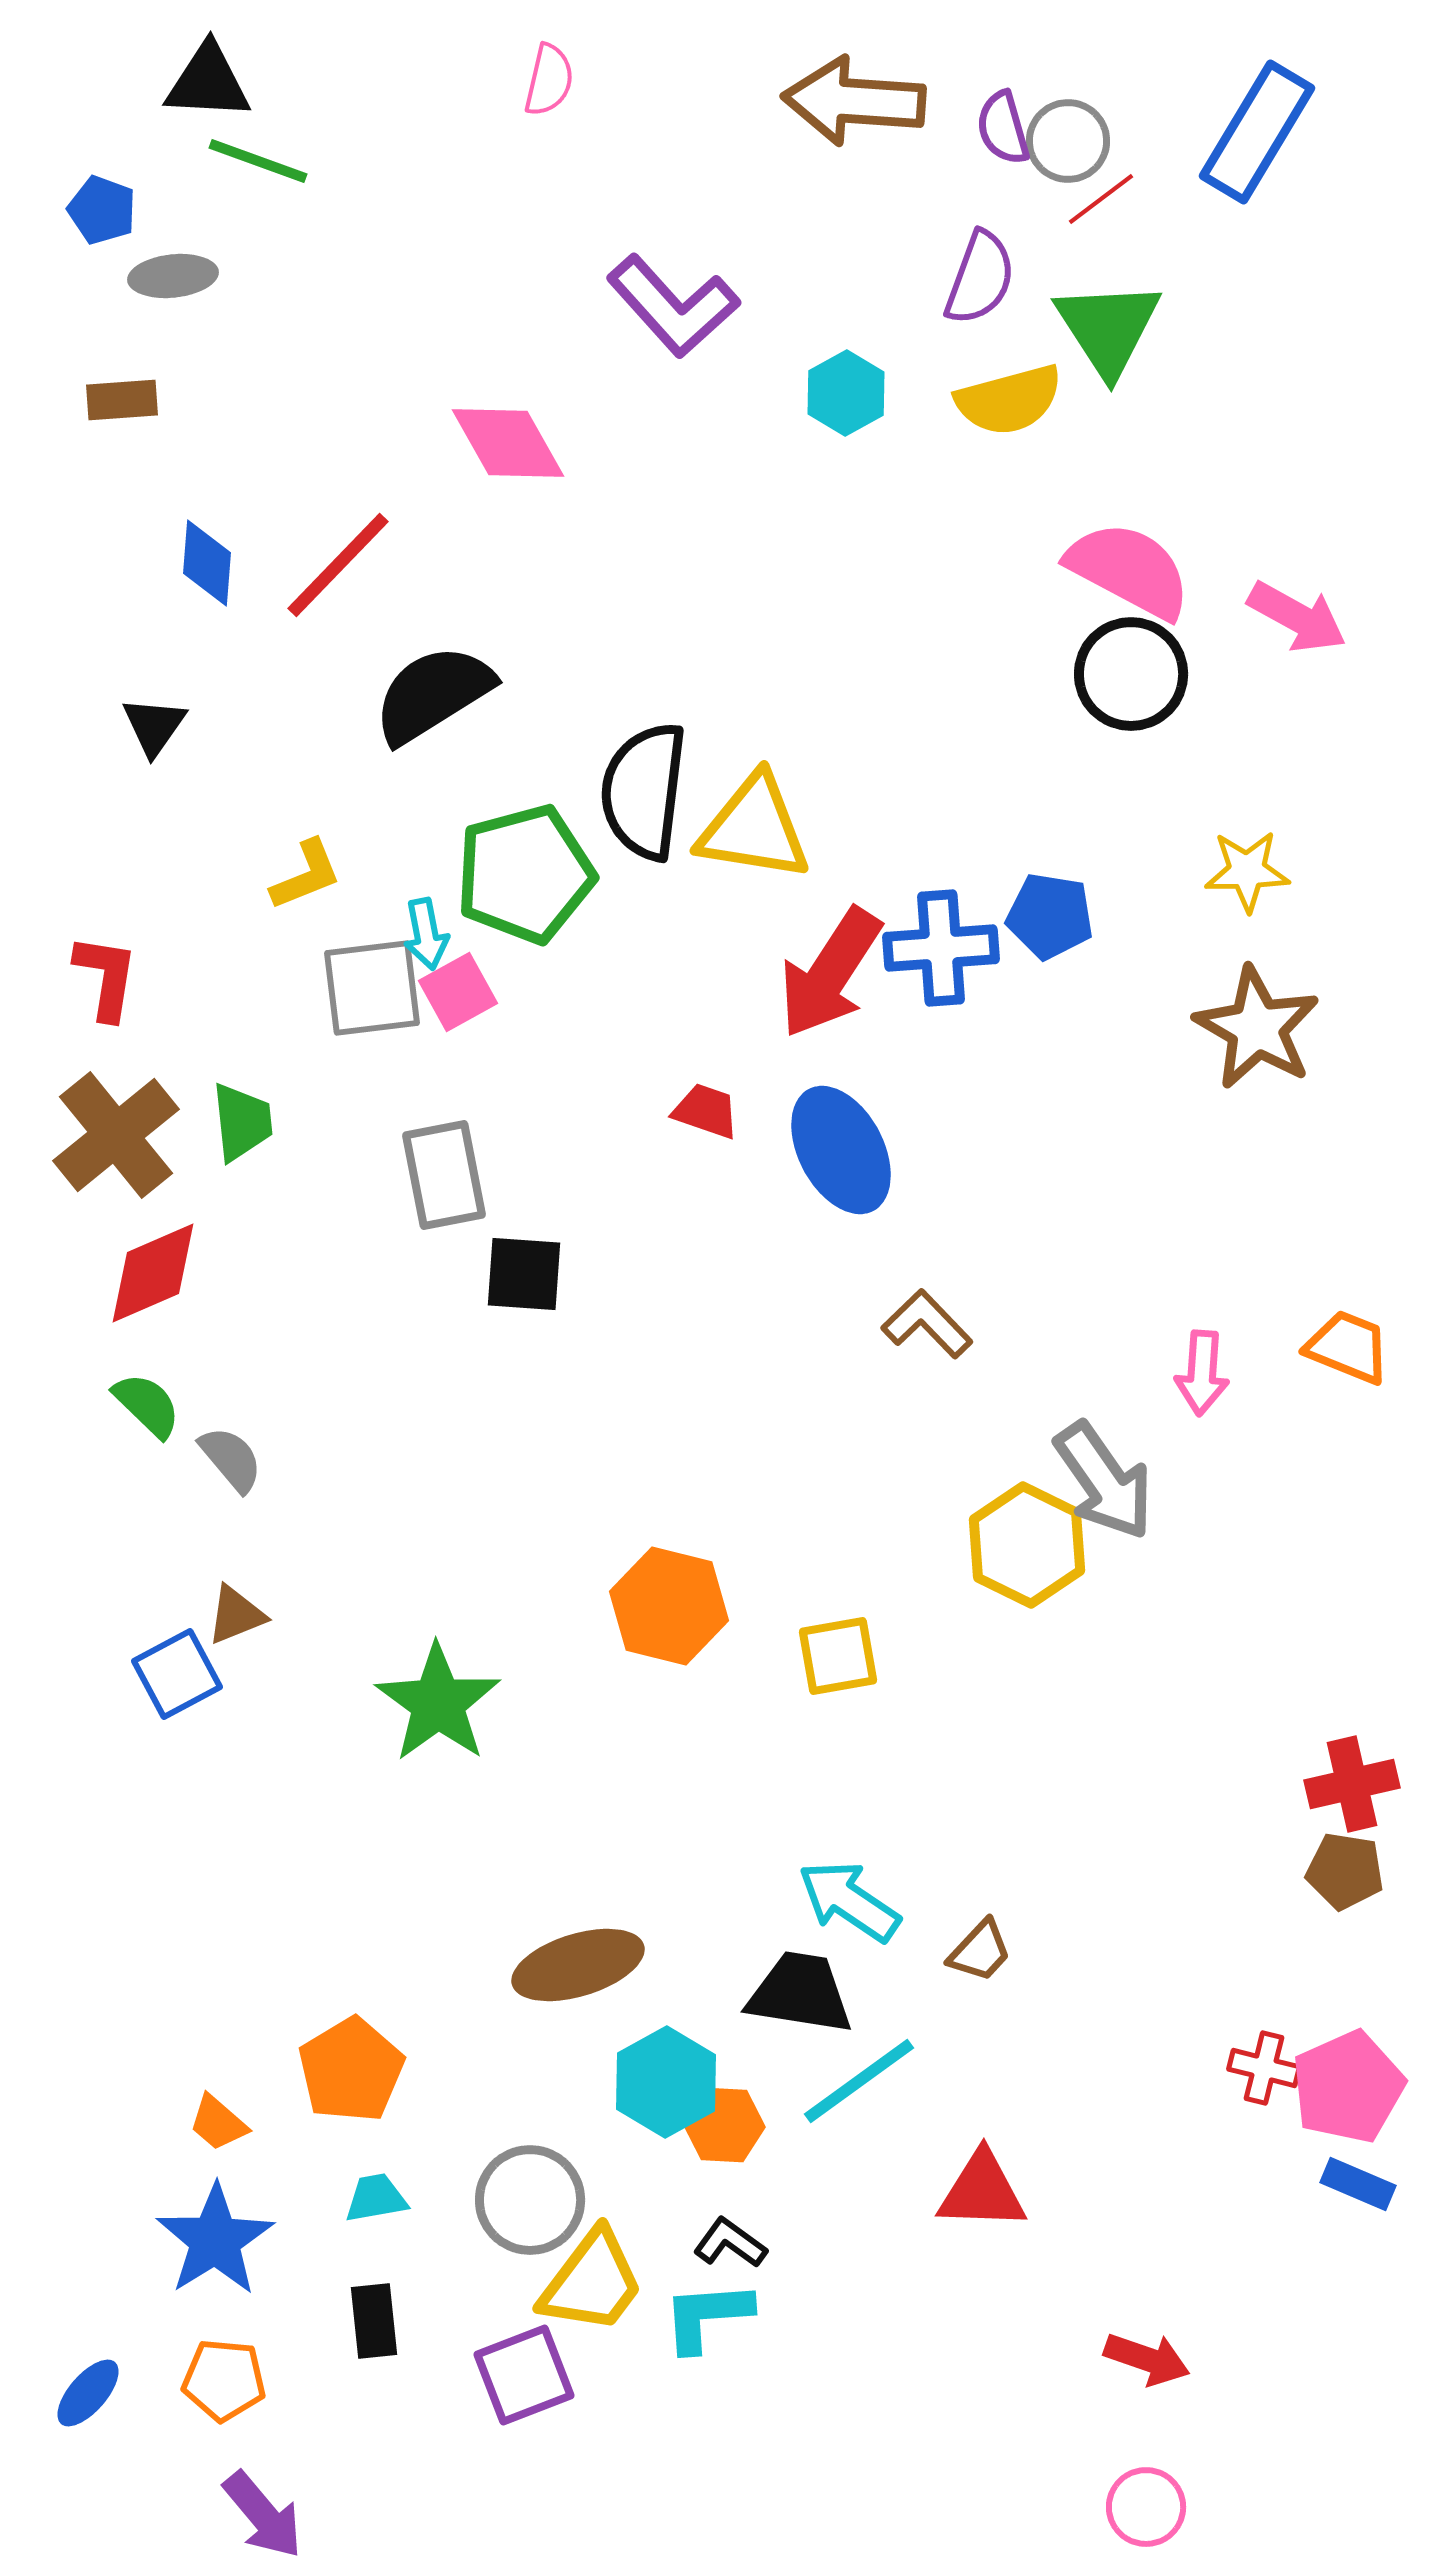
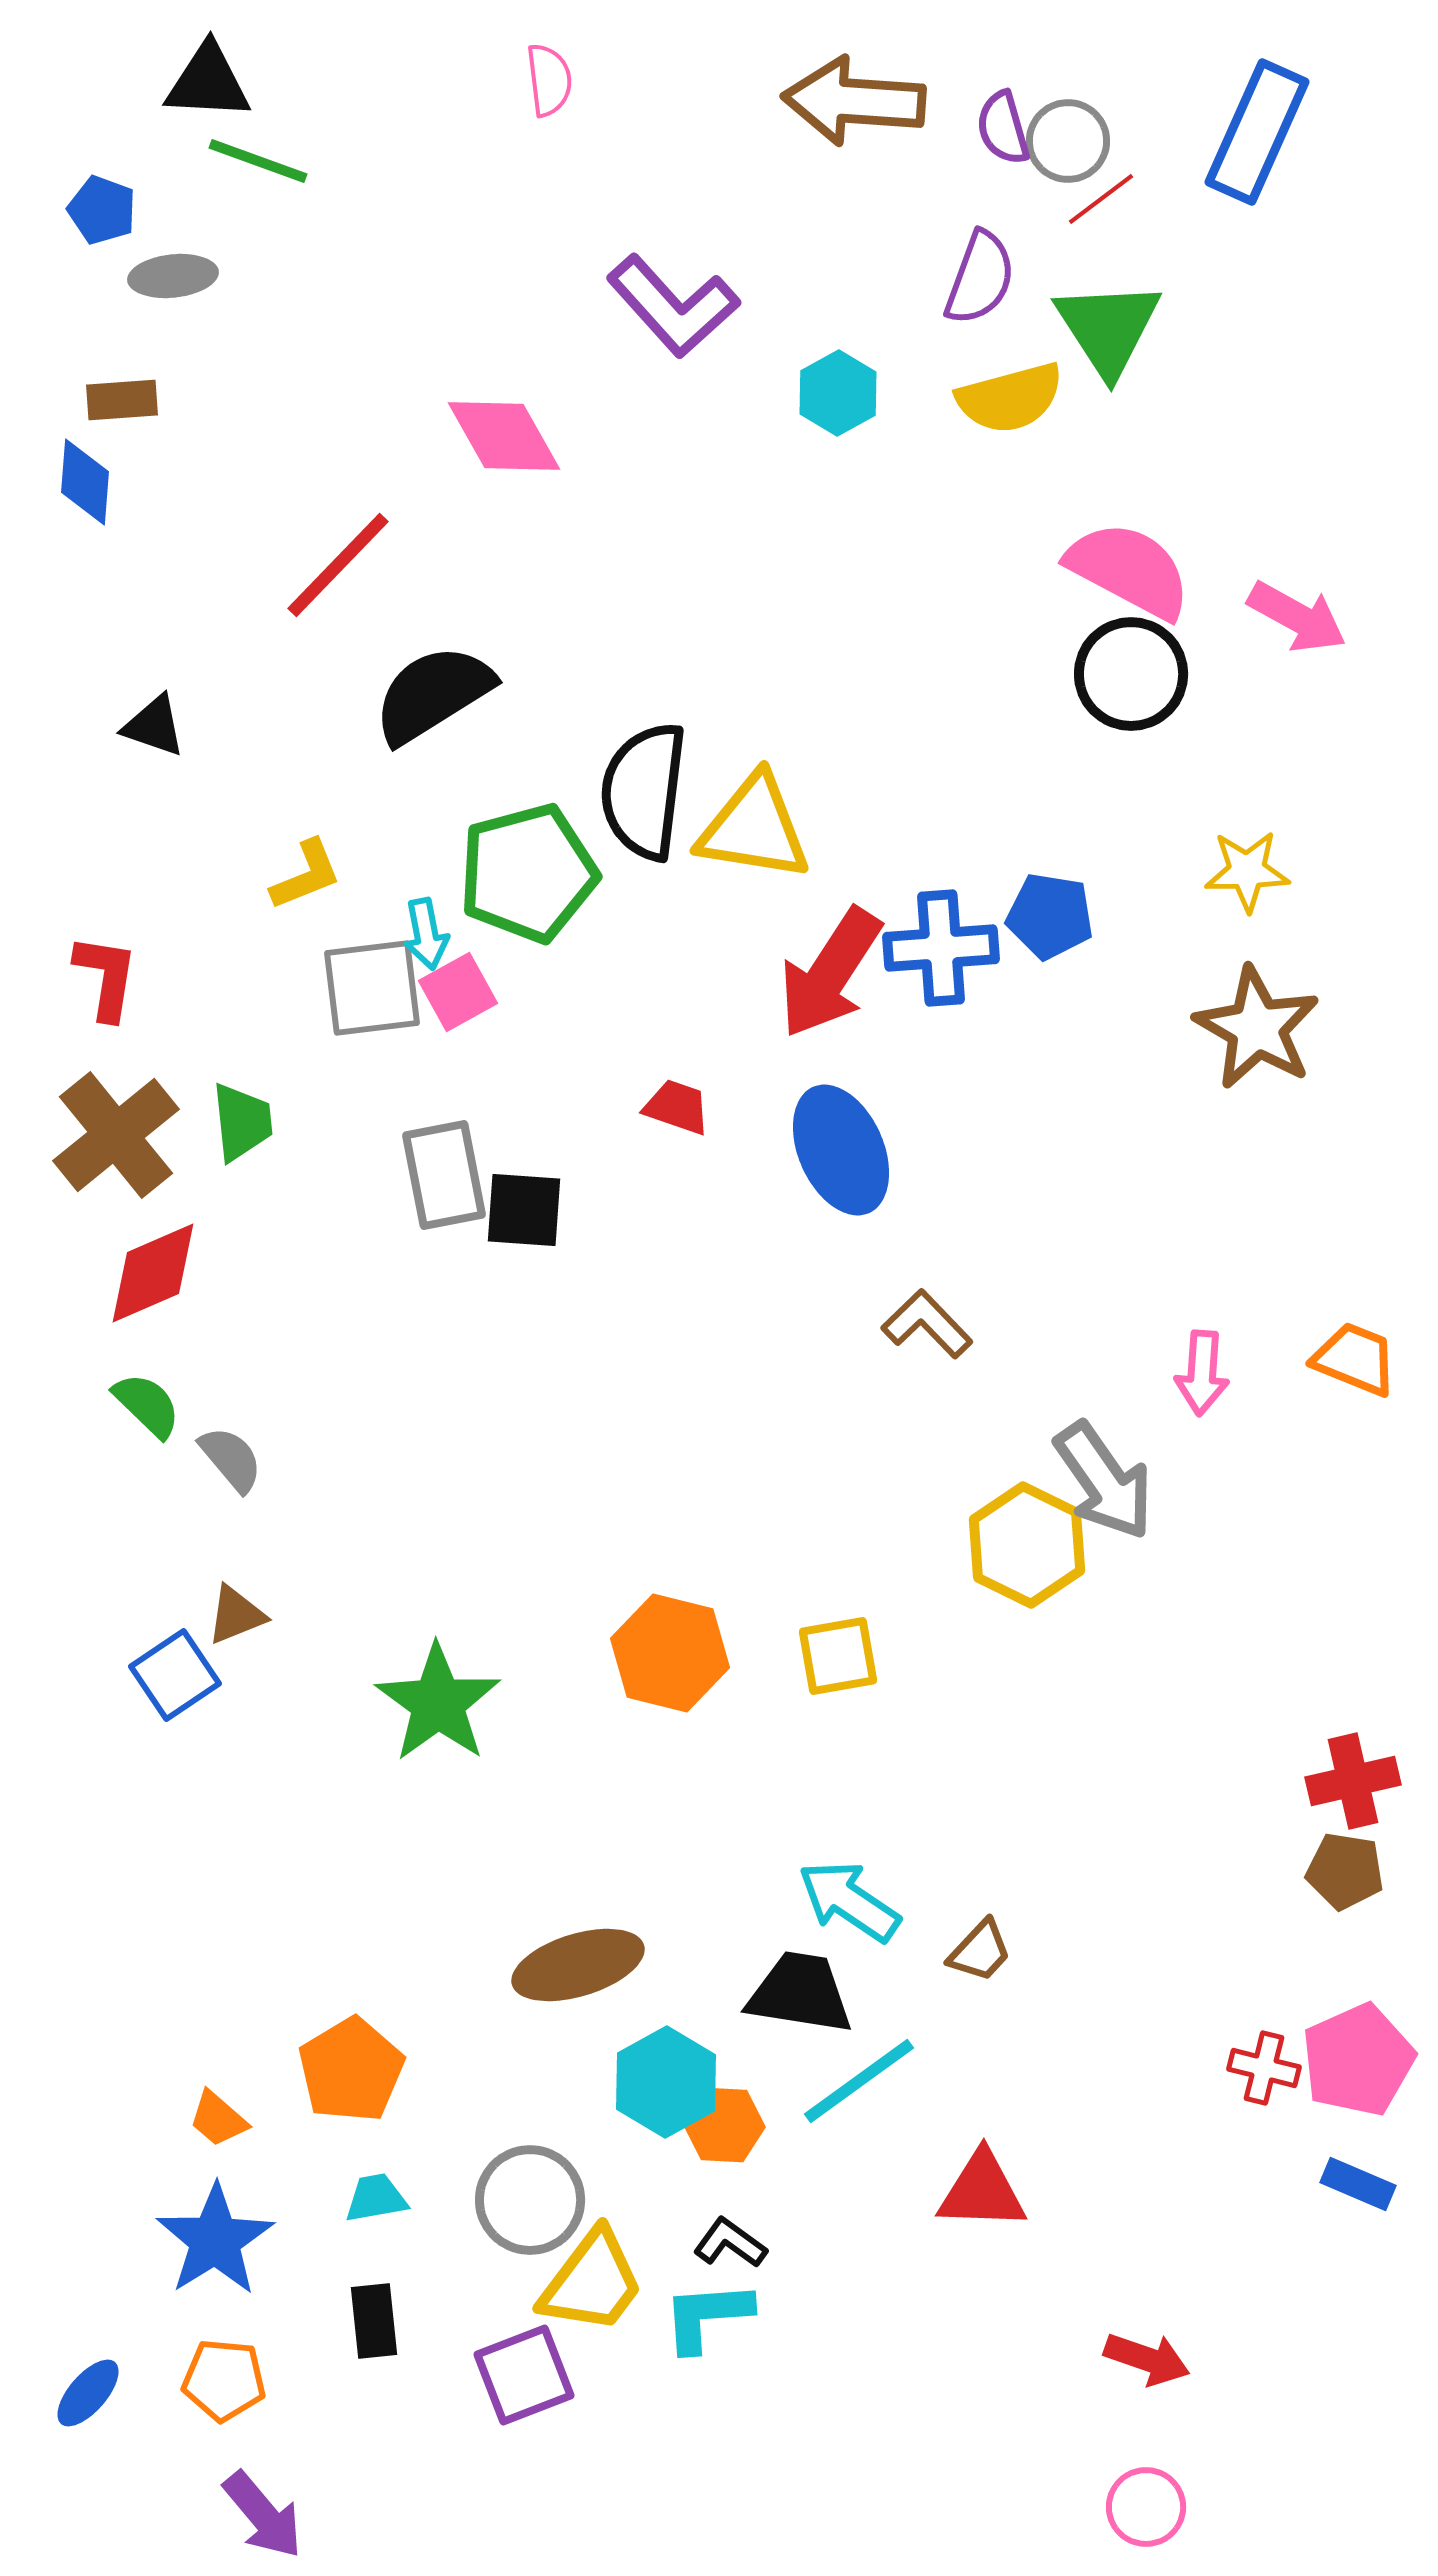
pink semicircle at (549, 80): rotated 20 degrees counterclockwise
blue rectangle at (1257, 132): rotated 7 degrees counterclockwise
cyan hexagon at (846, 393): moved 8 px left
yellow semicircle at (1009, 400): moved 1 px right, 2 px up
pink diamond at (508, 443): moved 4 px left, 7 px up
blue diamond at (207, 563): moved 122 px left, 81 px up
black triangle at (154, 726): rotated 46 degrees counterclockwise
green pentagon at (525, 874): moved 3 px right, 1 px up
red trapezoid at (706, 1111): moved 29 px left, 4 px up
blue ellipse at (841, 1150): rotated 4 degrees clockwise
black square at (524, 1274): moved 64 px up
orange trapezoid at (1348, 1347): moved 7 px right, 12 px down
orange hexagon at (669, 1606): moved 1 px right, 47 px down
blue square at (177, 1674): moved 2 px left, 1 px down; rotated 6 degrees counterclockwise
red cross at (1352, 1784): moved 1 px right, 3 px up
pink pentagon at (1348, 2087): moved 10 px right, 27 px up
orange trapezoid at (218, 2123): moved 4 px up
